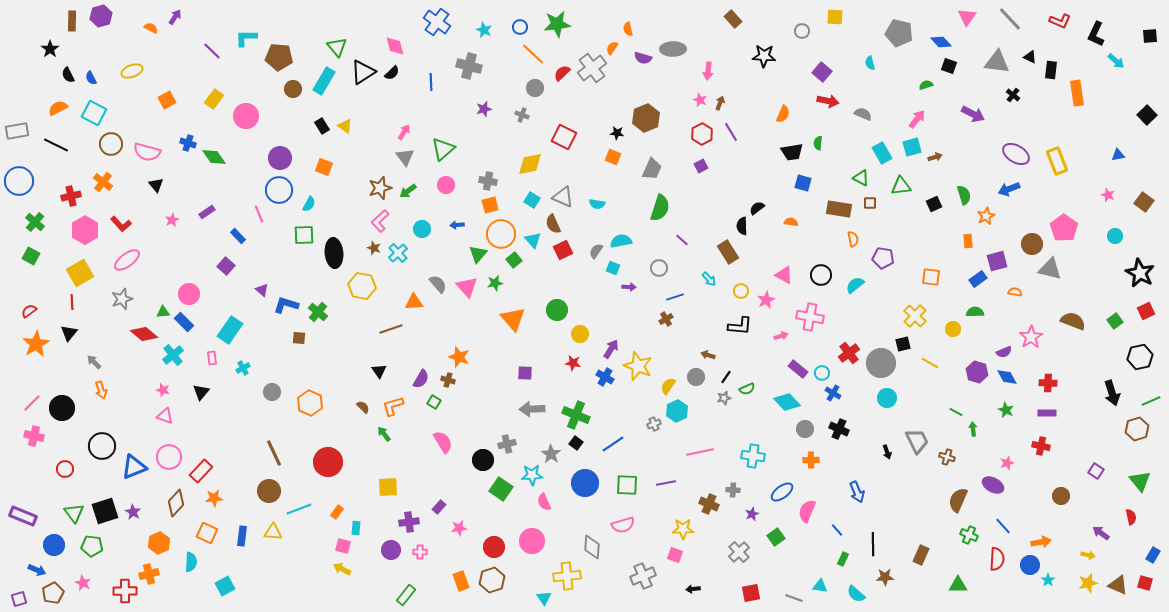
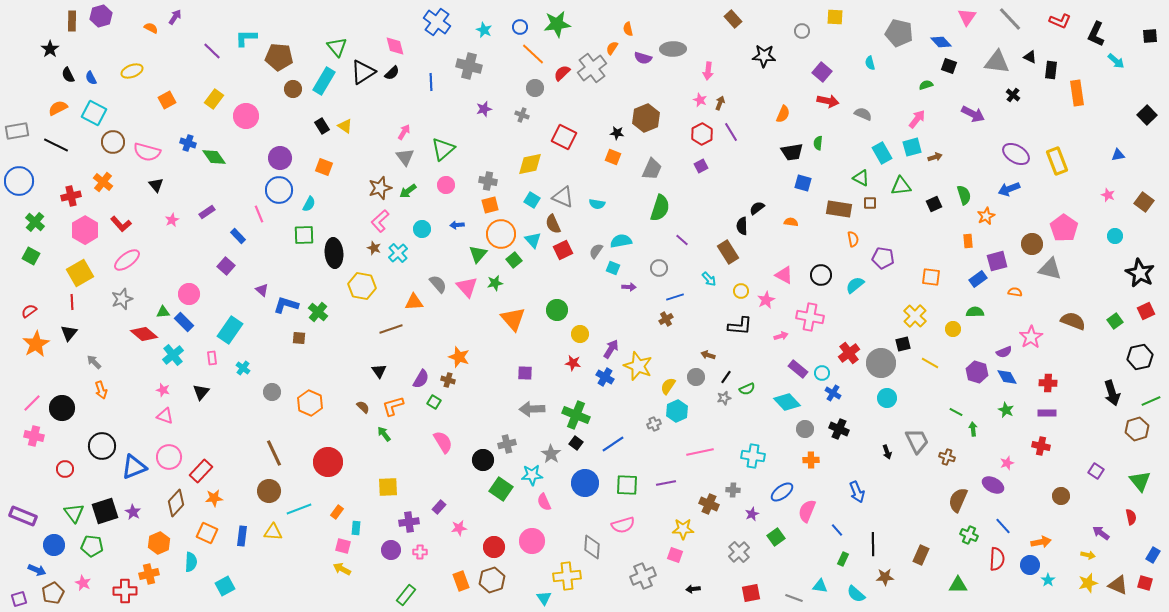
brown circle at (111, 144): moved 2 px right, 2 px up
cyan cross at (243, 368): rotated 24 degrees counterclockwise
